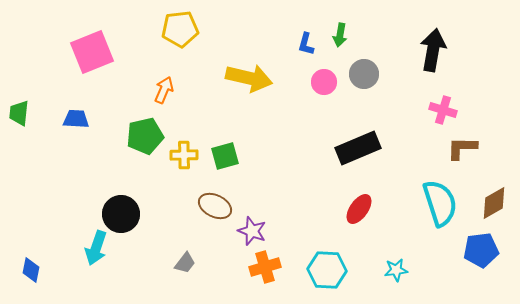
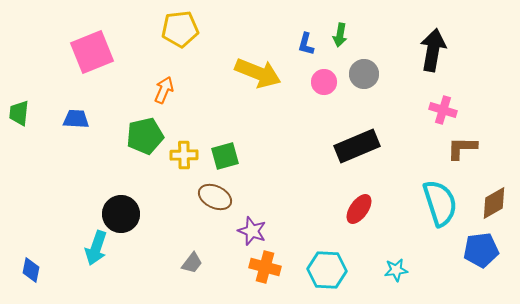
yellow arrow: moved 9 px right, 5 px up; rotated 9 degrees clockwise
black rectangle: moved 1 px left, 2 px up
brown ellipse: moved 9 px up
gray trapezoid: moved 7 px right
orange cross: rotated 32 degrees clockwise
